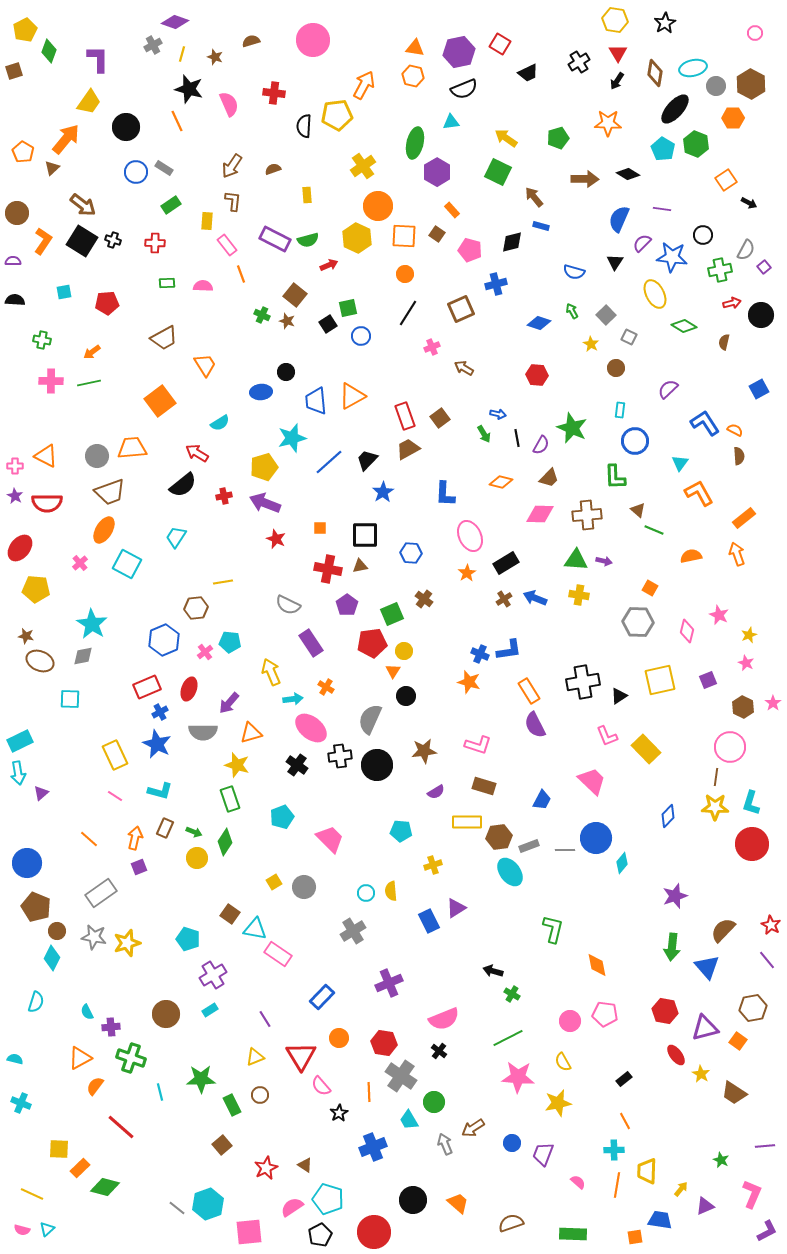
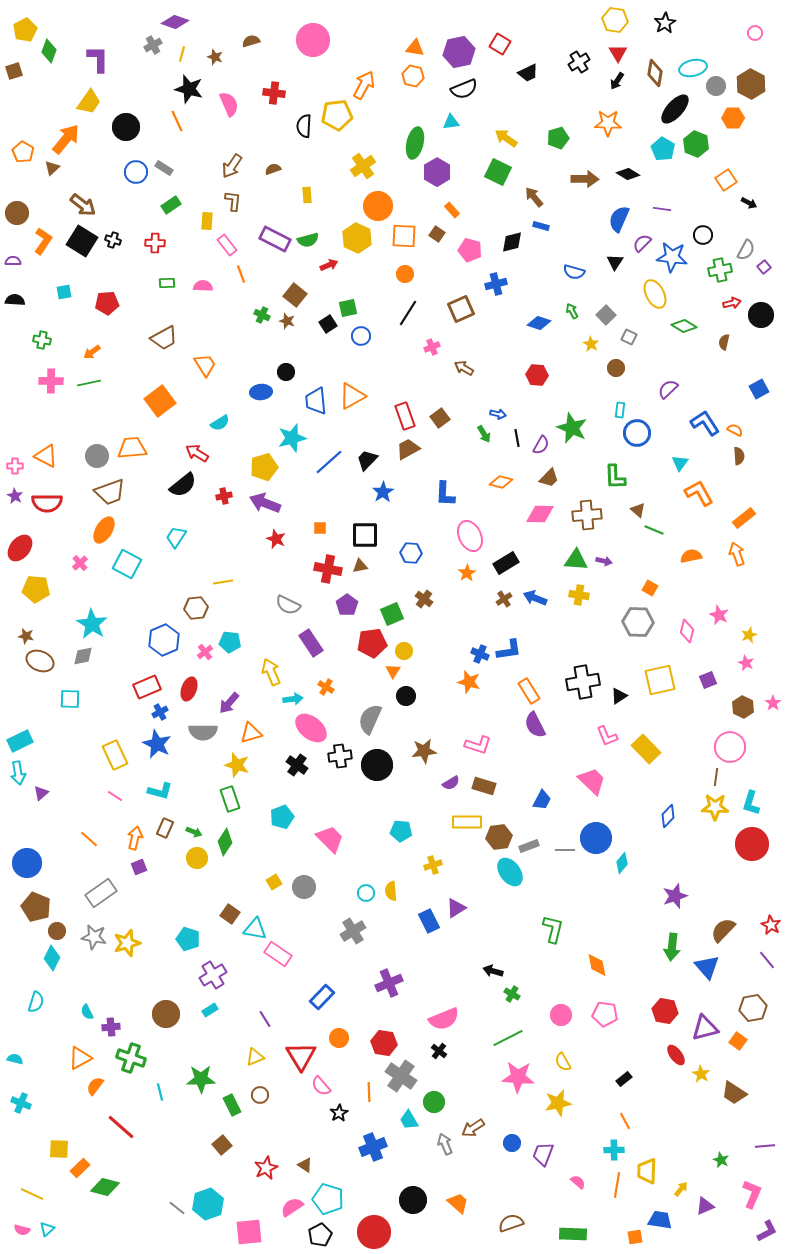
blue circle at (635, 441): moved 2 px right, 8 px up
purple semicircle at (436, 792): moved 15 px right, 9 px up
pink circle at (570, 1021): moved 9 px left, 6 px up
